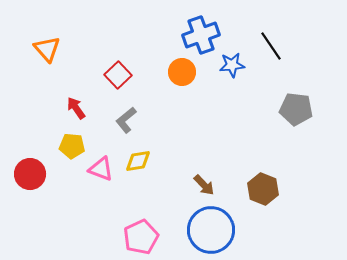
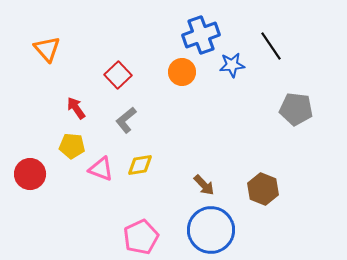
yellow diamond: moved 2 px right, 4 px down
